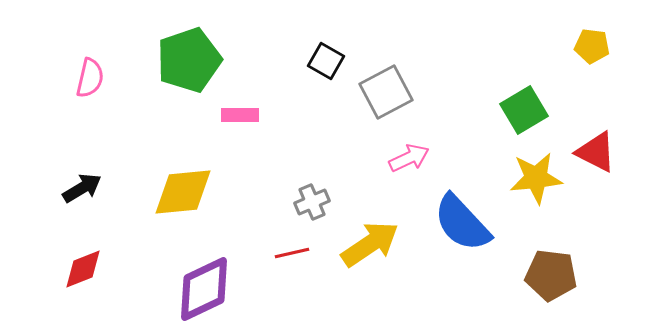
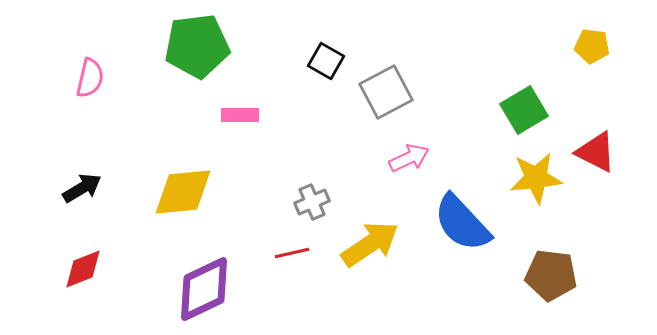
green pentagon: moved 8 px right, 14 px up; rotated 12 degrees clockwise
